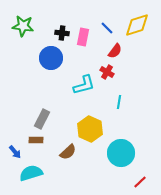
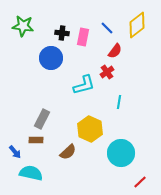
yellow diamond: rotated 20 degrees counterclockwise
red cross: rotated 24 degrees clockwise
cyan semicircle: rotated 30 degrees clockwise
